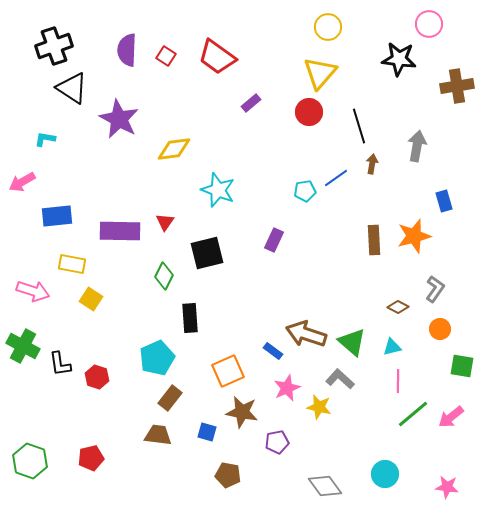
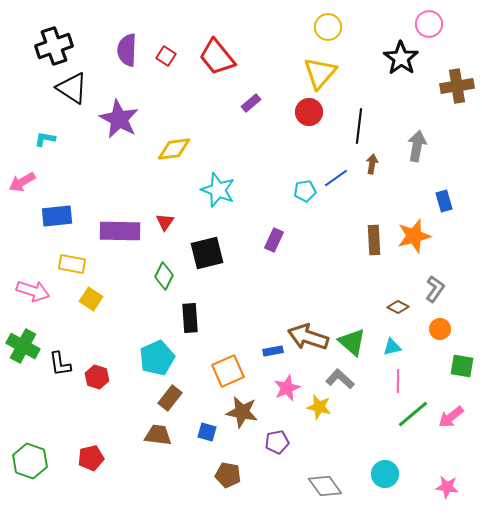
red trapezoid at (217, 57): rotated 15 degrees clockwise
black star at (399, 59): moved 2 px right, 1 px up; rotated 28 degrees clockwise
black line at (359, 126): rotated 24 degrees clockwise
brown arrow at (306, 334): moved 2 px right, 3 px down
blue rectangle at (273, 351): rotated 48 degrees counterclockwise
